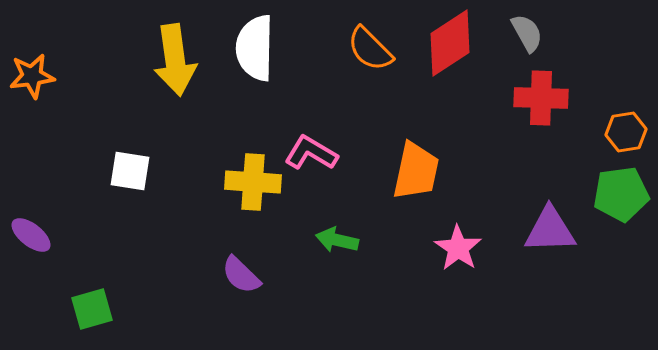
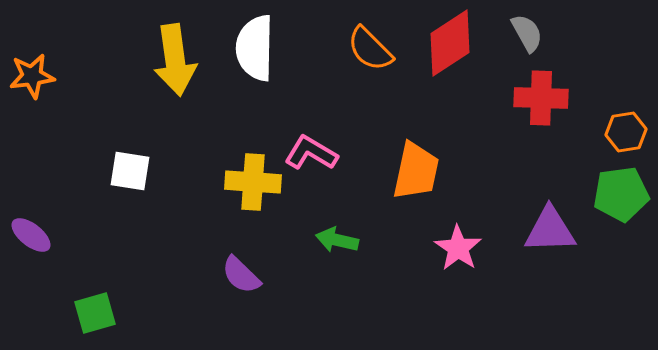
green square: moved 3 px right, 4 px down
